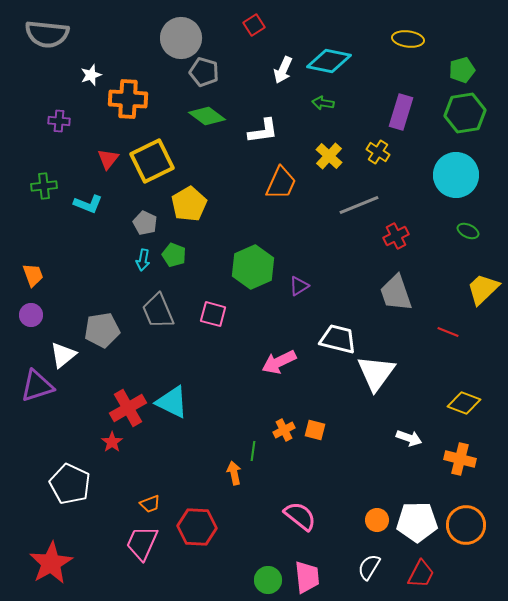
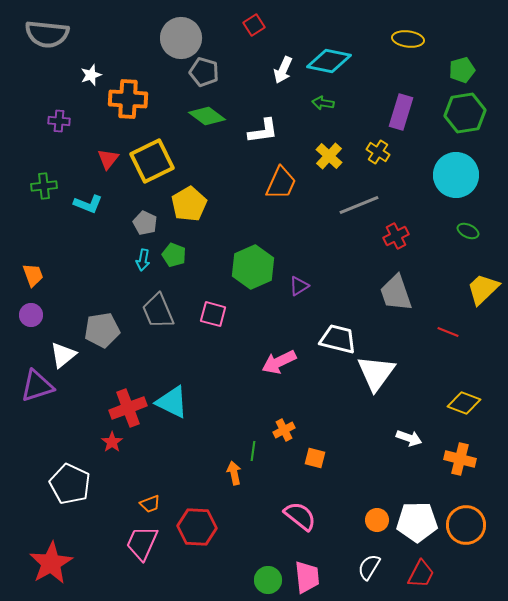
red cross at (128, 408): rotated 9 degrees clockwise
orange square at (315, 430): moved 28 px down
